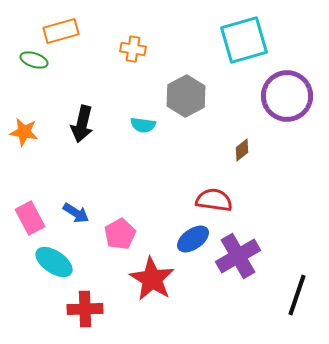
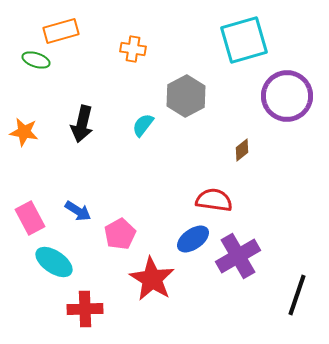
green ellipse: moved 2 px right
cyan semicircle: rotated 120 degrees clockwise
blue arrow: moved 2 px right, 2 px up
